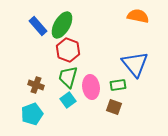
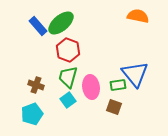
green ellipse: moved 1 px left, 2 px up; rotated 20 degrees clockwise
blue triangle: moved 10 px down
